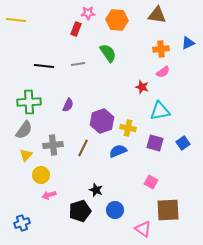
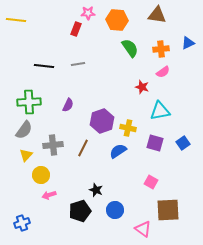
green semicircle: moved 22 px right, 5 px up
blue semicircle: rotated 12 degrees counterclockwise
